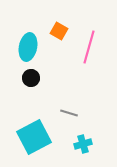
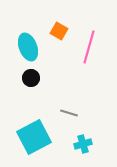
cyan ellipse: rotated 32 degrees counterclockwise
